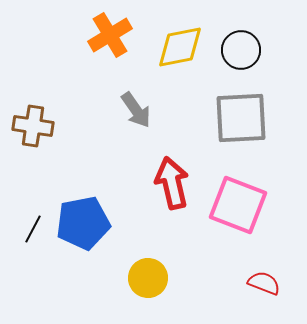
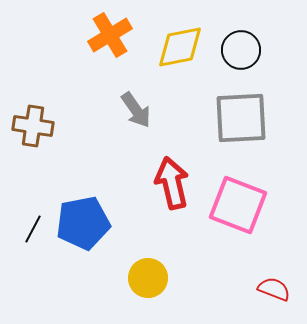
red semicircle: moved 10 px right, 6 px down
